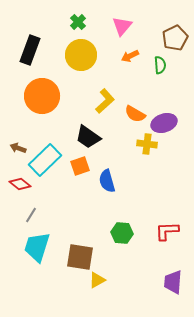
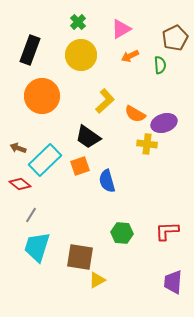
pink triangle: moved 1 px left, 3 px down; rotated 20 degrees clockwise
